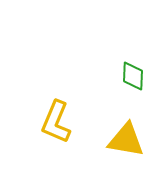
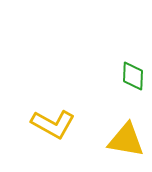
yellow L-shape: moved 3 px left, 2 px down; rotated 84 degrees counterclockwise
